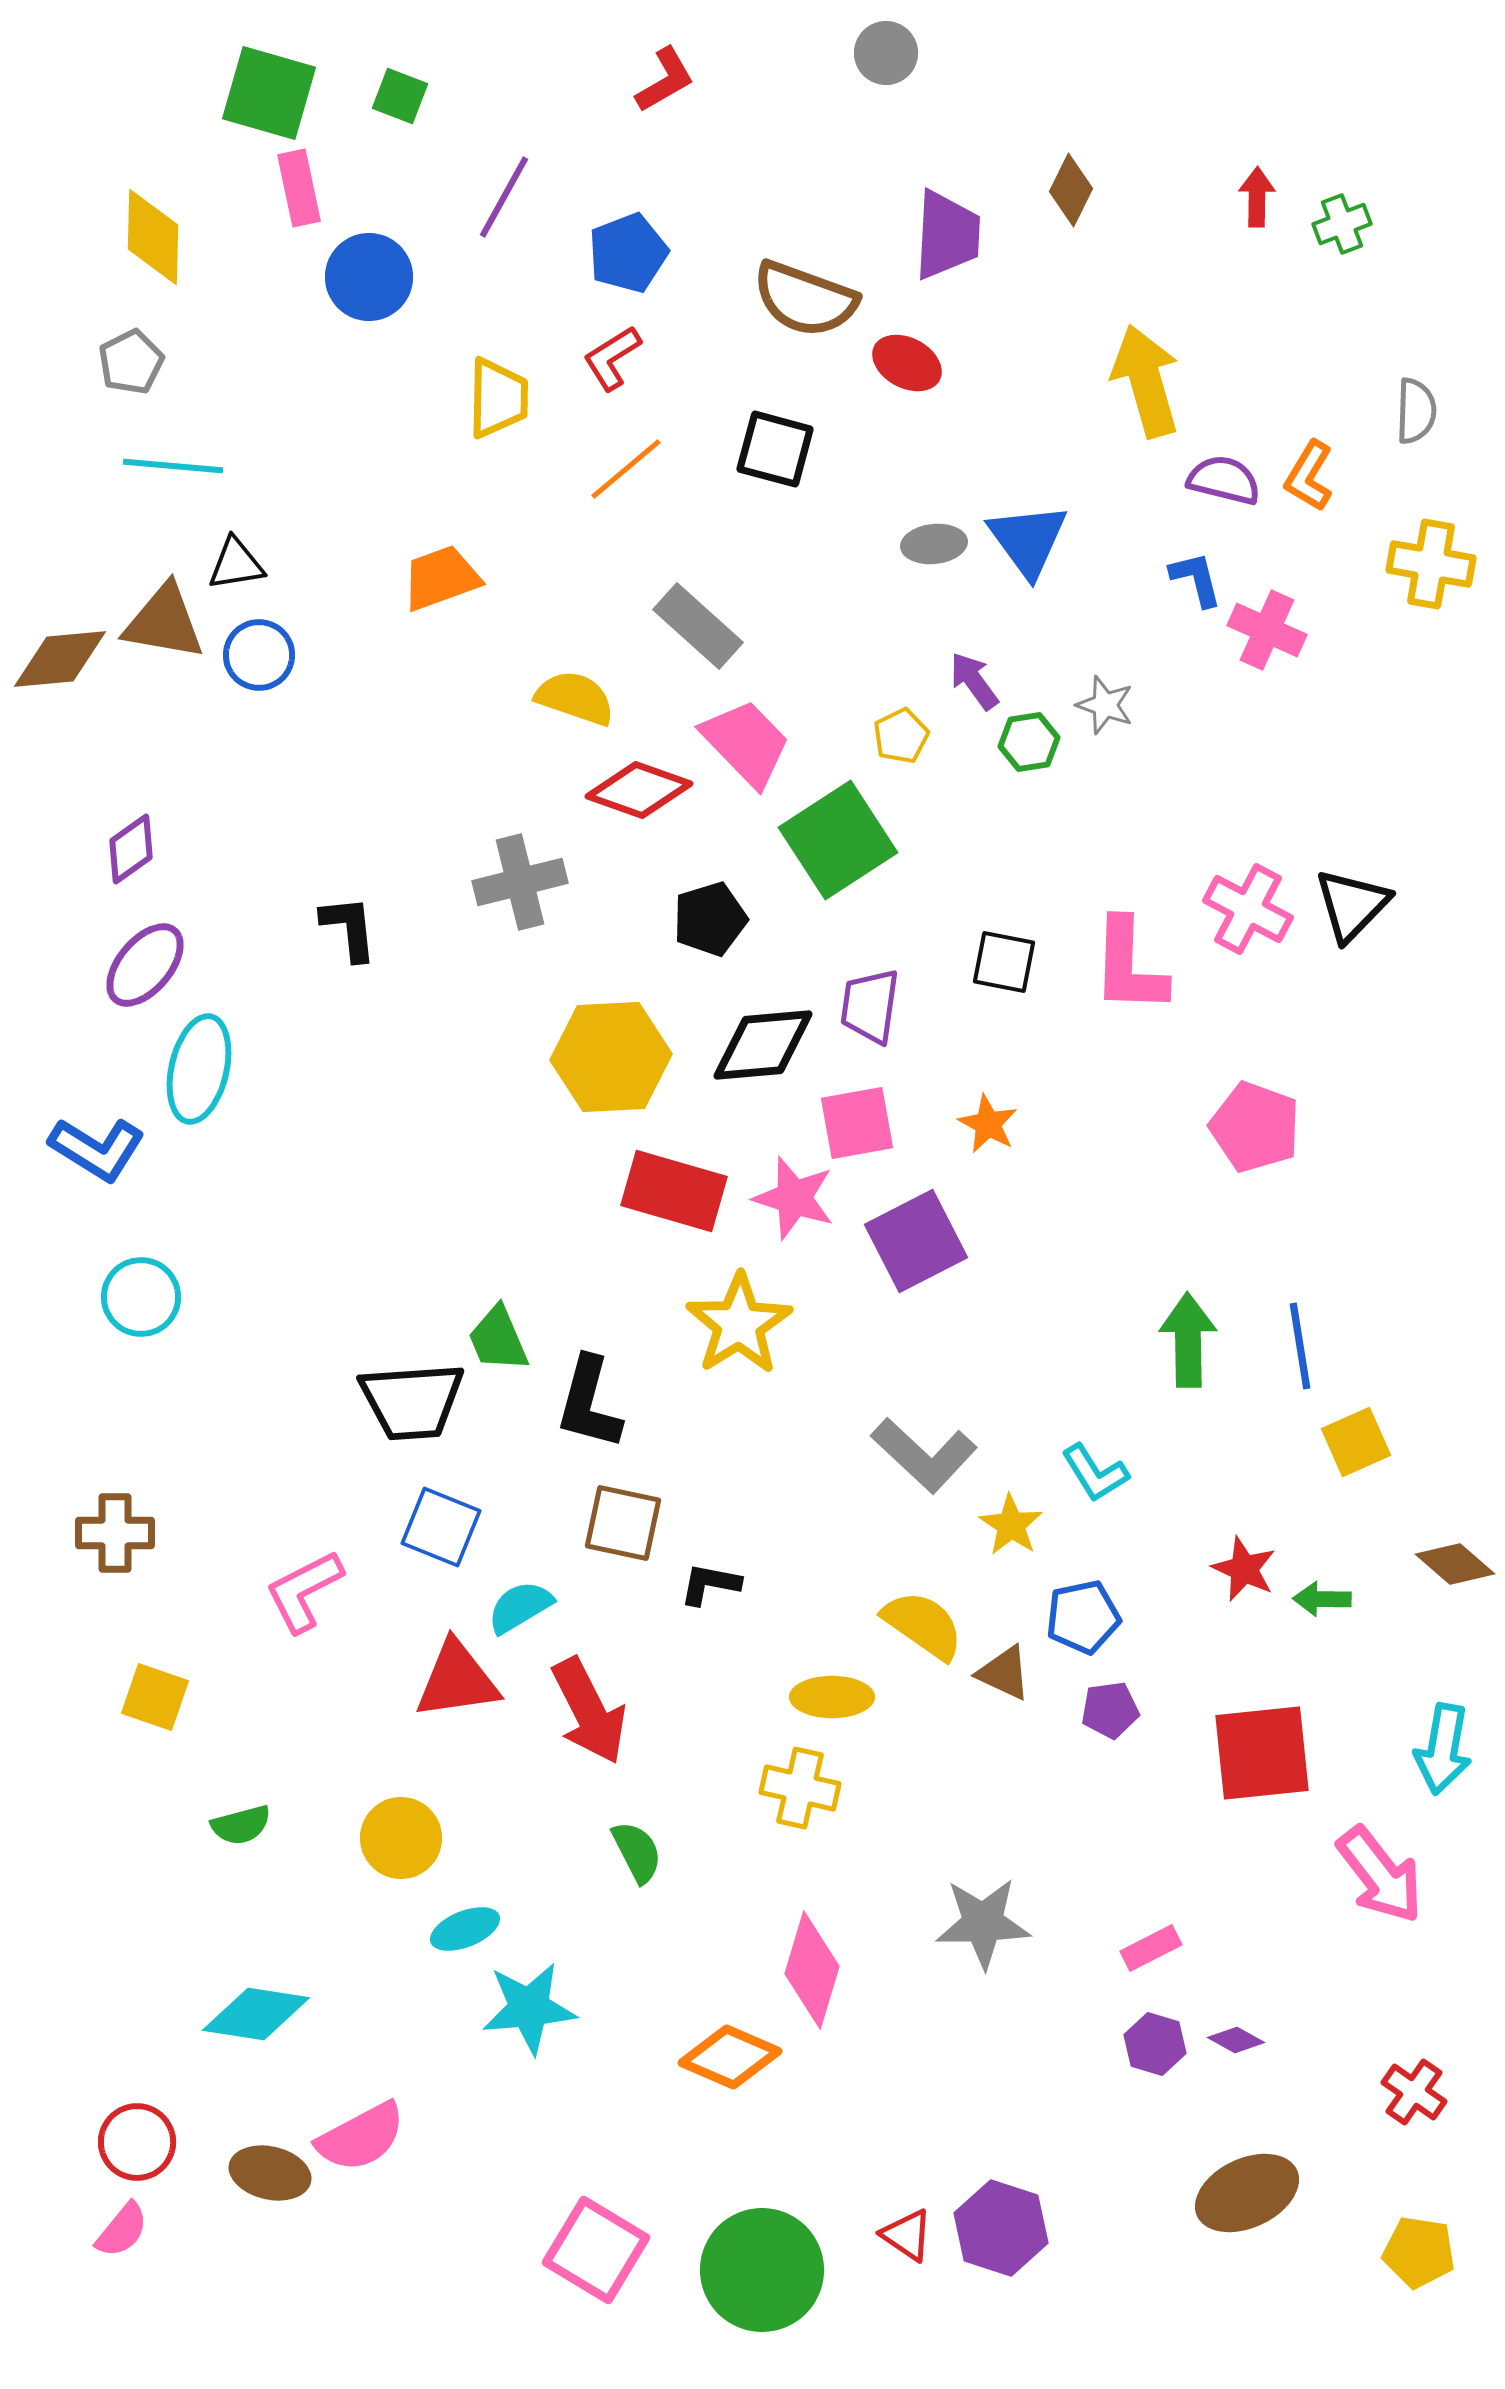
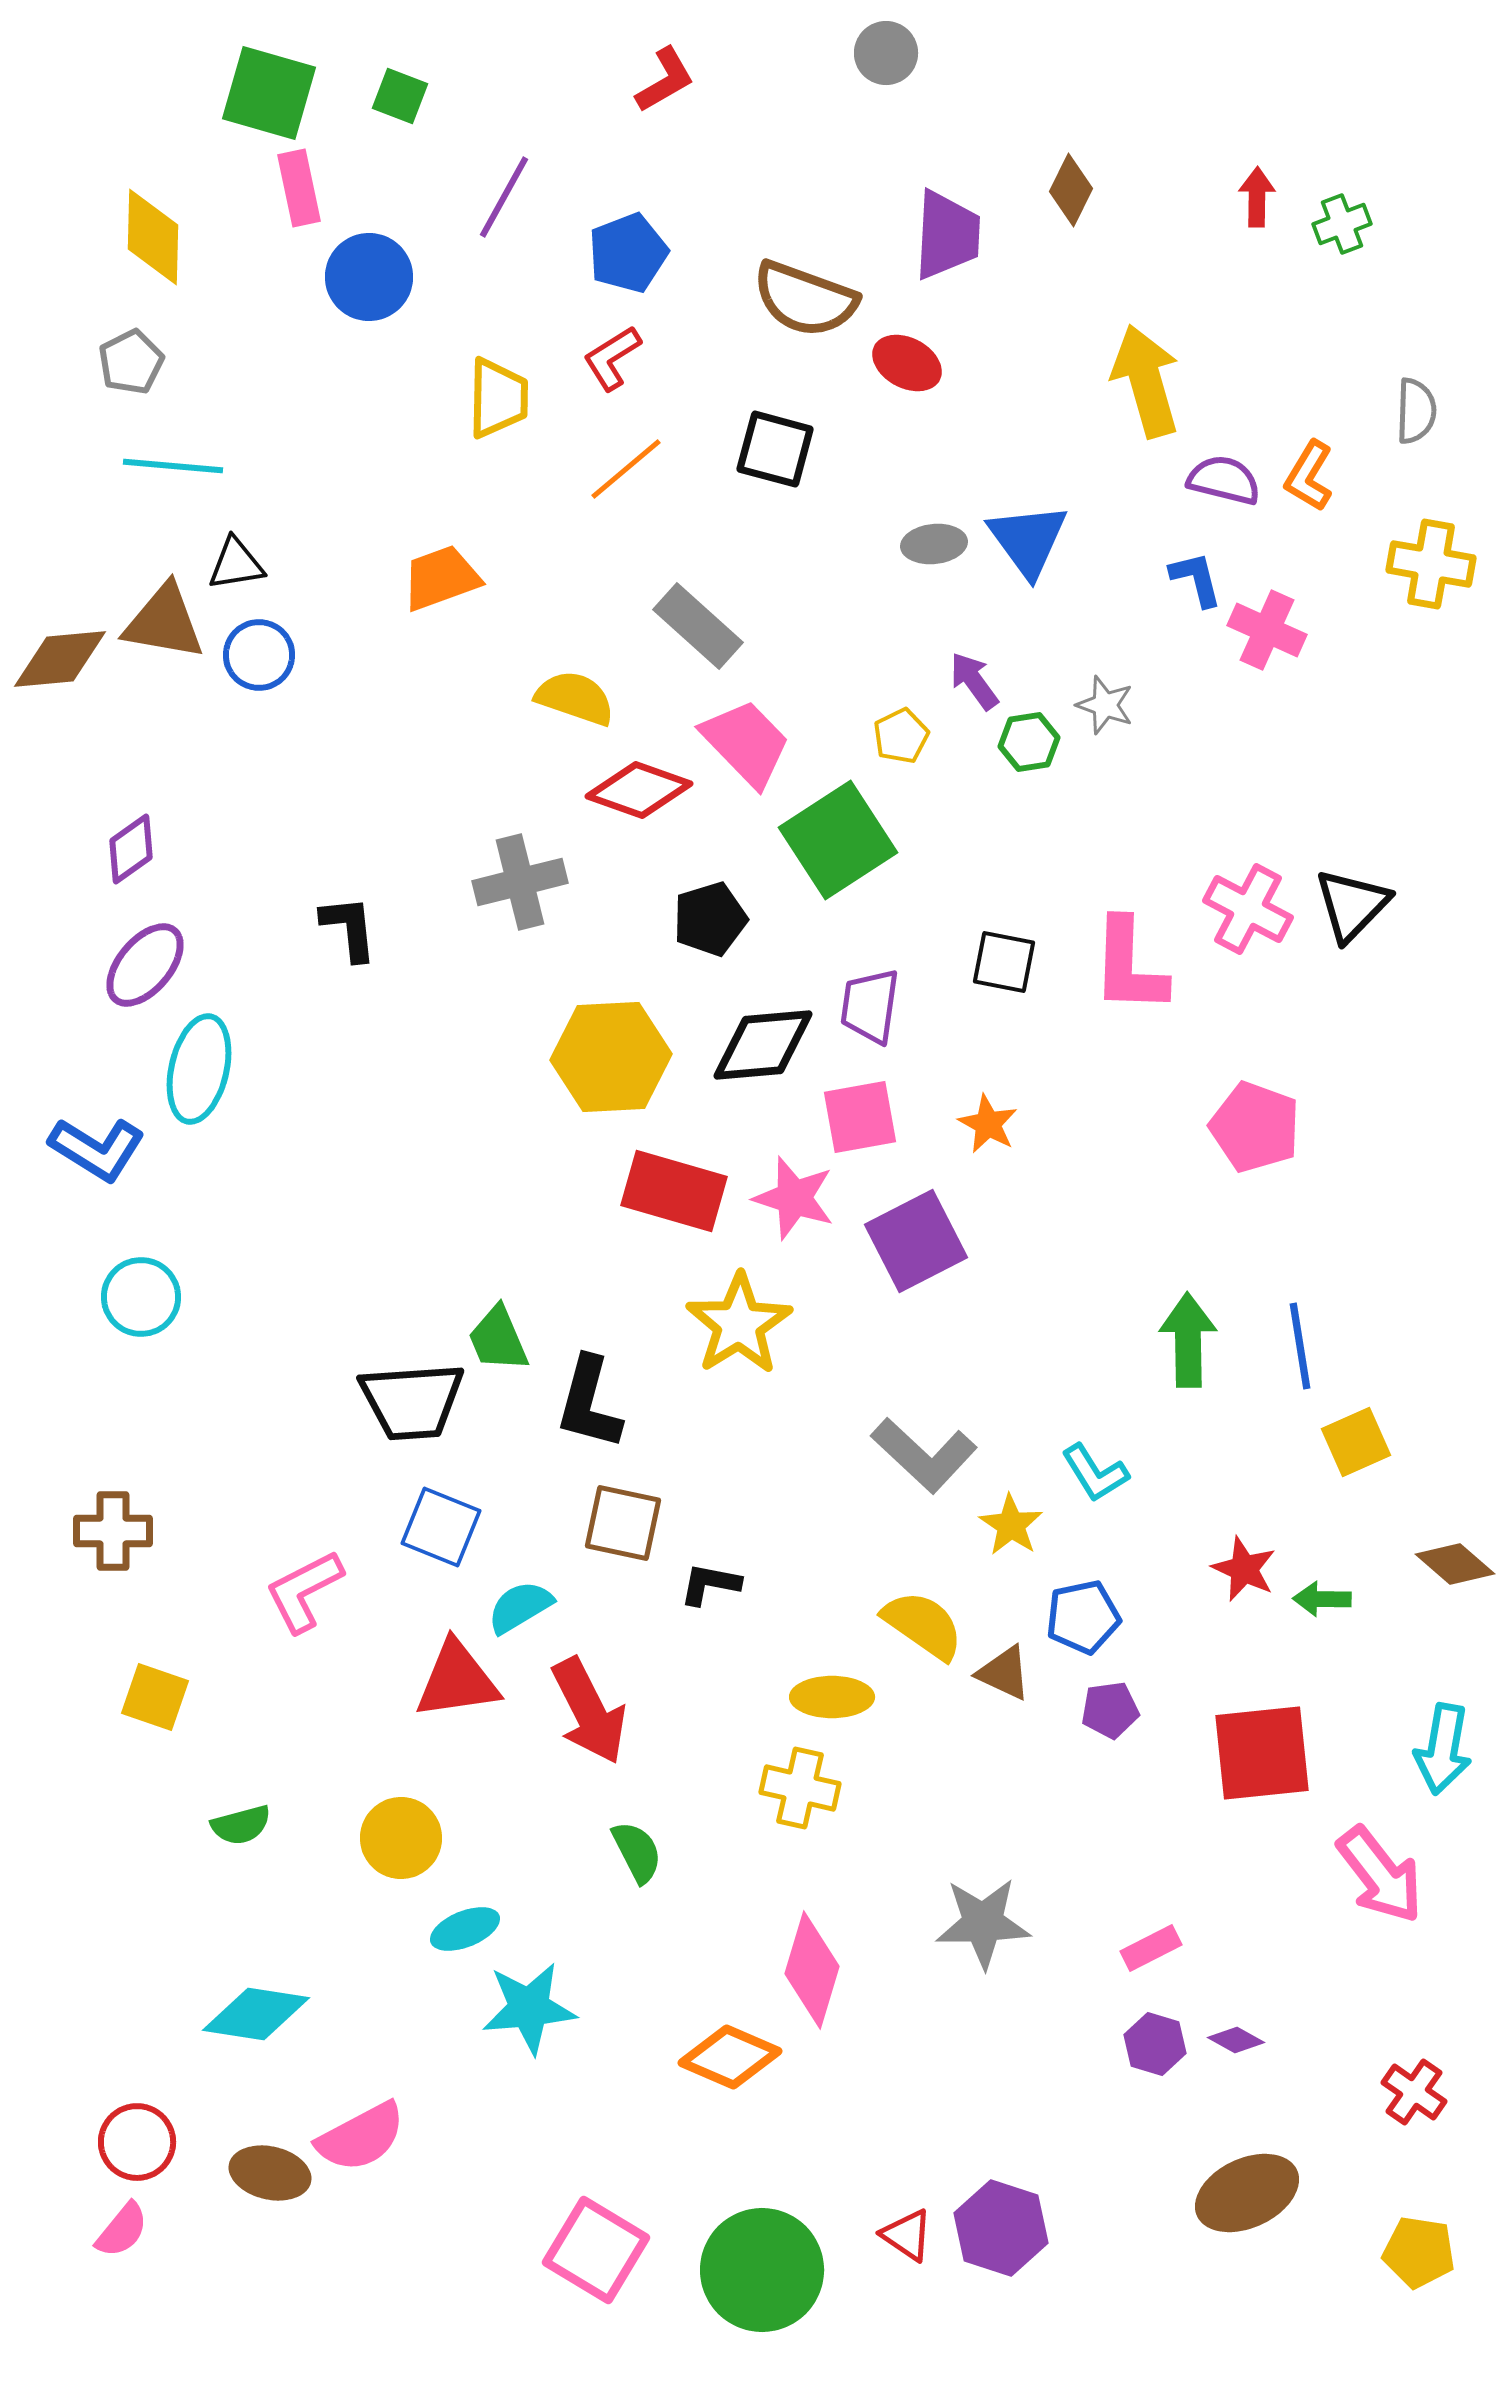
pink square at (857, 1123): moved 3 px right, 6 px up
brown cross at (115, 1533): moved 2 px left, 2 px up
